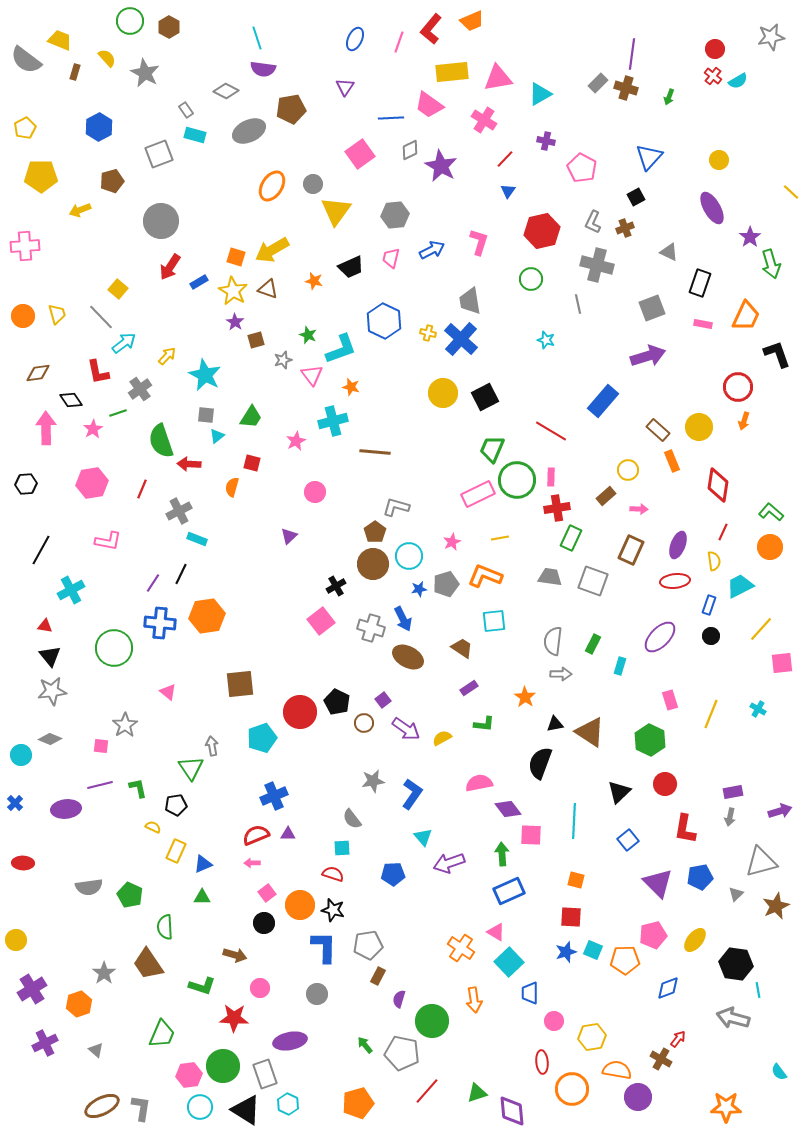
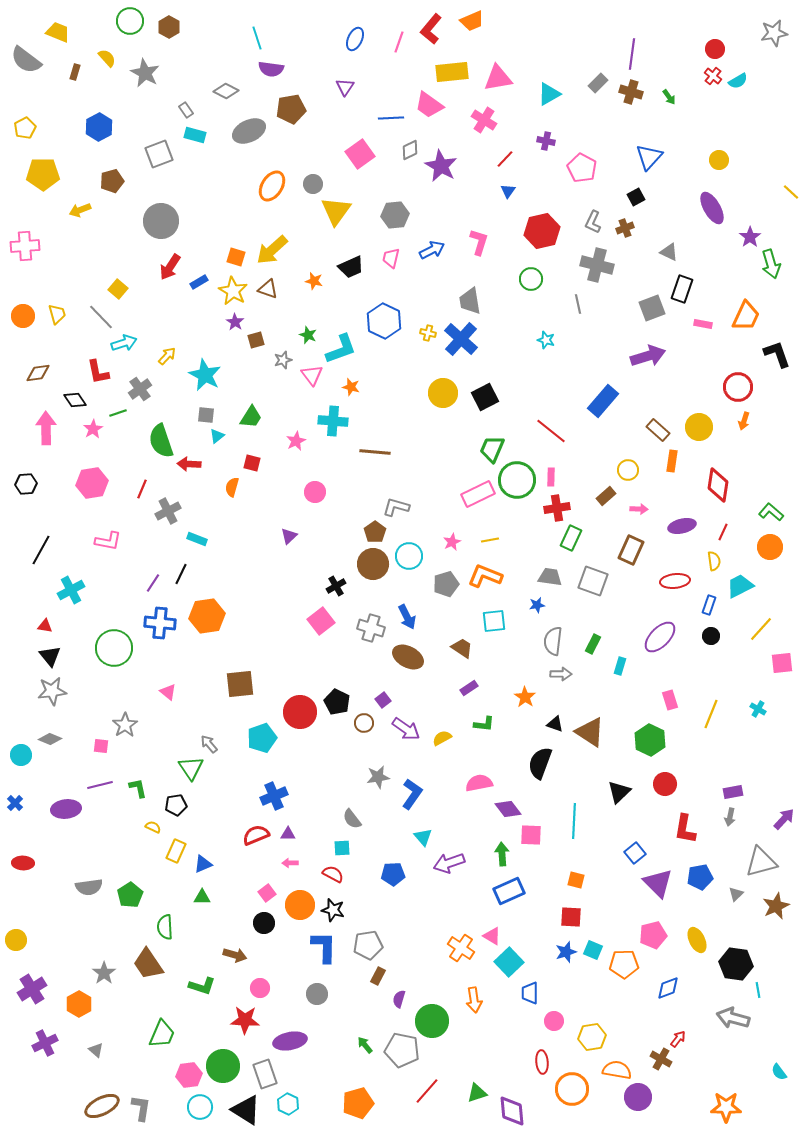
gray star at (771, 37): moved 3 px right, 4 px up
yellow trapezoid at (60, 40): moved 2 px left, 8 px up
purple semicircle at (263, 69): moved 8 px right
brown cross at (626, 88): moved 5 px right, 4 px down
cyan triangle at (540, 94): moved 9 px right
green arrow at (669, 97): rotated 56 degrees counterclockwise
yellow pentagon at (41, 176): moved 2 px right, 2 px up
yellow arrow at (272, 250): rotated 12 degrees counterclockwise
black rectangle at (700, 283): moved 18 px left, 6 px down
cyan arrow at (124, 343): rotated 20 degrees clockwise
black diamond at (71, 400): moved 4 px right
cyan cross at (333, 421): rotated 20 degrees clockwise
red line at (551, 431): rotated 8 degrees clockwise
orange rectangle at (672, 461): rotated 30 degrees clockwise
gray cross at (179, 511): moved 11 px left
yellow line at (500, 538): moved 10 px left, 2 px down
purple ellipse at (678, 545): moved 4 px right, 19 px up; rotated 56 degrees clockwise
blue star at (419, 589): moved 118 px right, 16 px down
blue arrow at (403, 619): moved 4 px right, 2 px up
black triangle at (555, 724): rotated 30 degrees clockwise
gray arrow at (212, 746): moved 3 px left, 2 px up; rotated 30 degrees counterclockwise
gray star at (373, 781): moved 5 px right, 4 px up
purple arrow at (780, 811): moved 4 px right, 8 px down; rotated 30 degrees counterclockwise
blue square at (628, 840): moved 7 px right, 13 px down
pink arrow at (252, 863): moved 38 px right
red semicircle at (333, 874): rotated 10 degrees clockwise
green pentagon at (130, 895): rotated 15 degrees clockwise
pink triangle at (496, 932): moved 4 px left, 4 px down
yellow ellipse at (695, 940): moved 2 px right; rotated 65 degrees counterclockwise
orange pentagon at (625, 960): moved 1 px left, 4 px down
orange hexagon at (79, 1004): rotated 10 degrees counterclockwise
red star at (234, 1018): moved 11 px right, 2 px down
gray pentagon at (402, 1053): moved 3 px up
